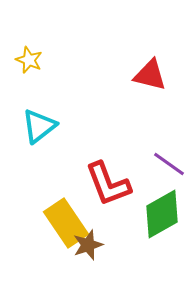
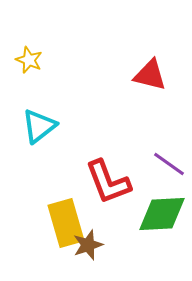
red L-shape: moved 2 px up
green diamond: rotated 27 degrees clockwise
yellow rectangle: rotated 18 degrees clockwise
